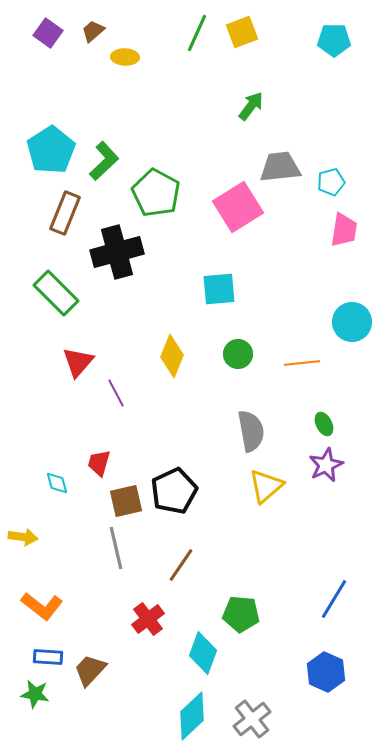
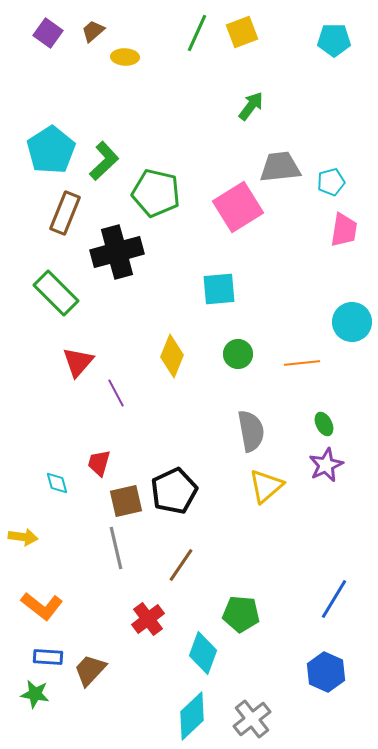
green pentagon at (156, 193): rotated 15 degrees counterclockwise
